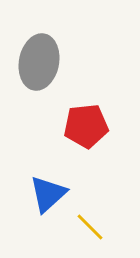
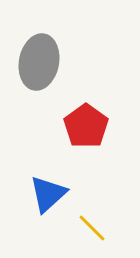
red pentagon: rotated 30 degrees counterclockwise
yellow line: moved 2 px right, 1 px down
